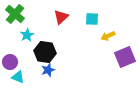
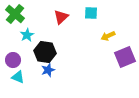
cyan square: moved 1 px left, 6 px up
purple circle: moved 3 px right, 2 px up
